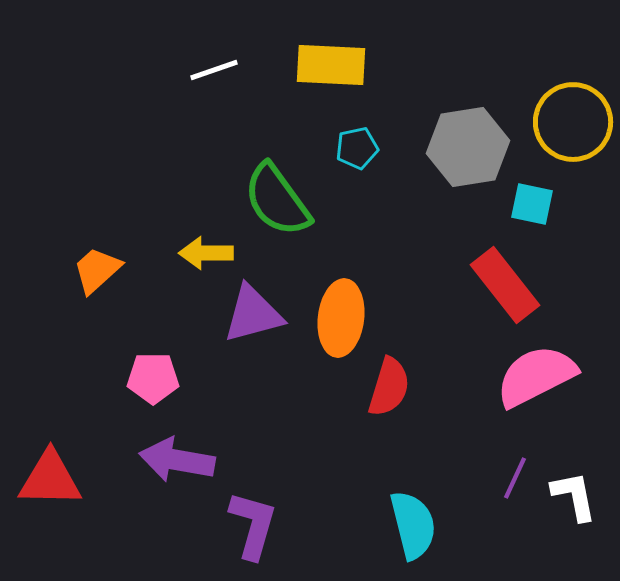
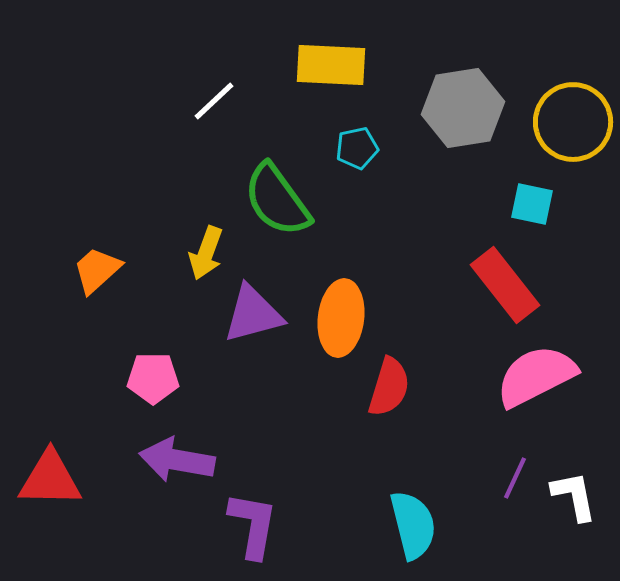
white line: moved 31 px down; rotated 24 degrees counterclockwise
gray hexagon: moved 5 px left, 39 px up
yellow arrow: rotated 70 degrees counterclockwise
purple L-shape: rotated 6 degrees counterclockwise
